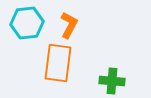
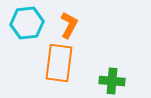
orange rectangle: moved 1 px right
